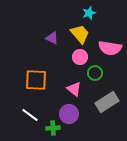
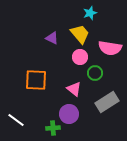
cyan star: moved 1 px right
white line: moved 14 px left, 5 px down
